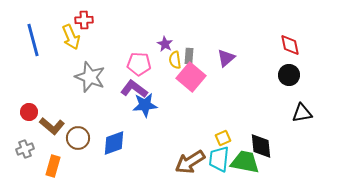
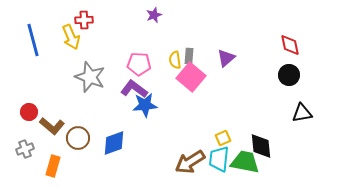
purple star: moved 11 px left, 29 px up; rotated 21 degrees clockwise
